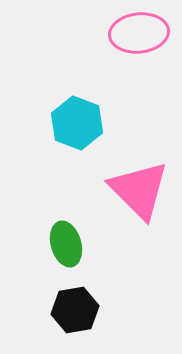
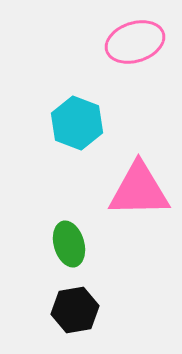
pink ellipse: moved 4 px left, 9 px down; rotated 12 degrees counterclockwise
pink triangle: rotated 46 degrees counterclockwise
green ellipse: moved 3 px right
